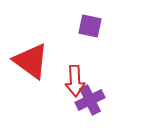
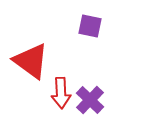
red arrow: moved 14 px left, 12 px down
purple cross: rotated 20 degrees counterclockwise
